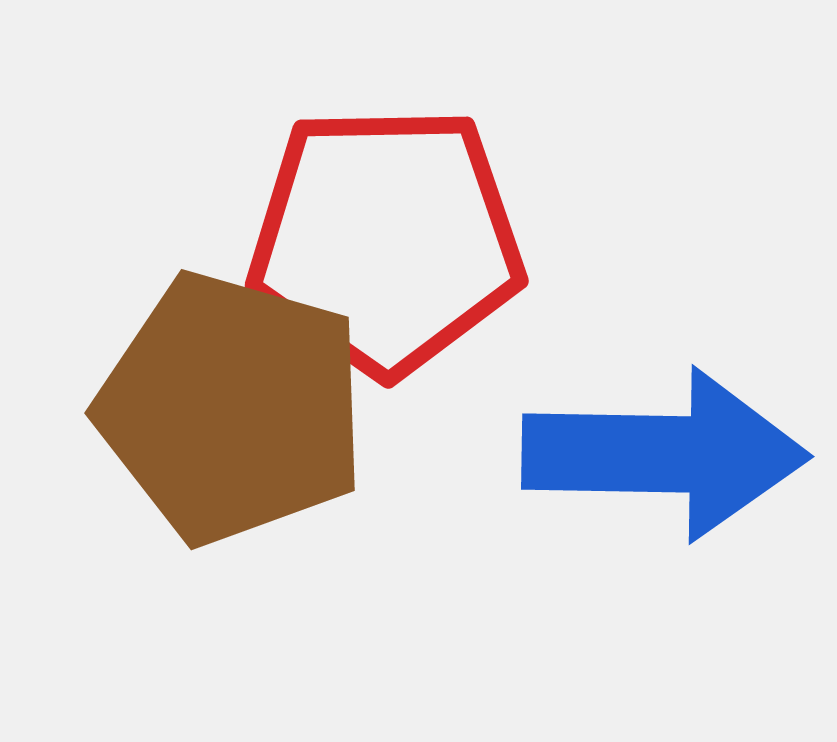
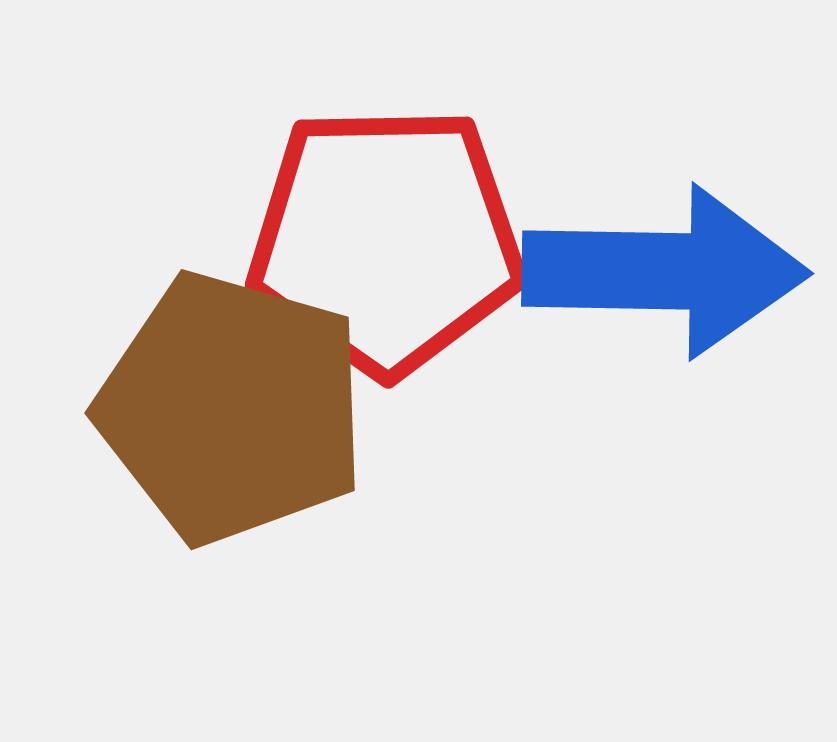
blue arrow: moved 183 px up
